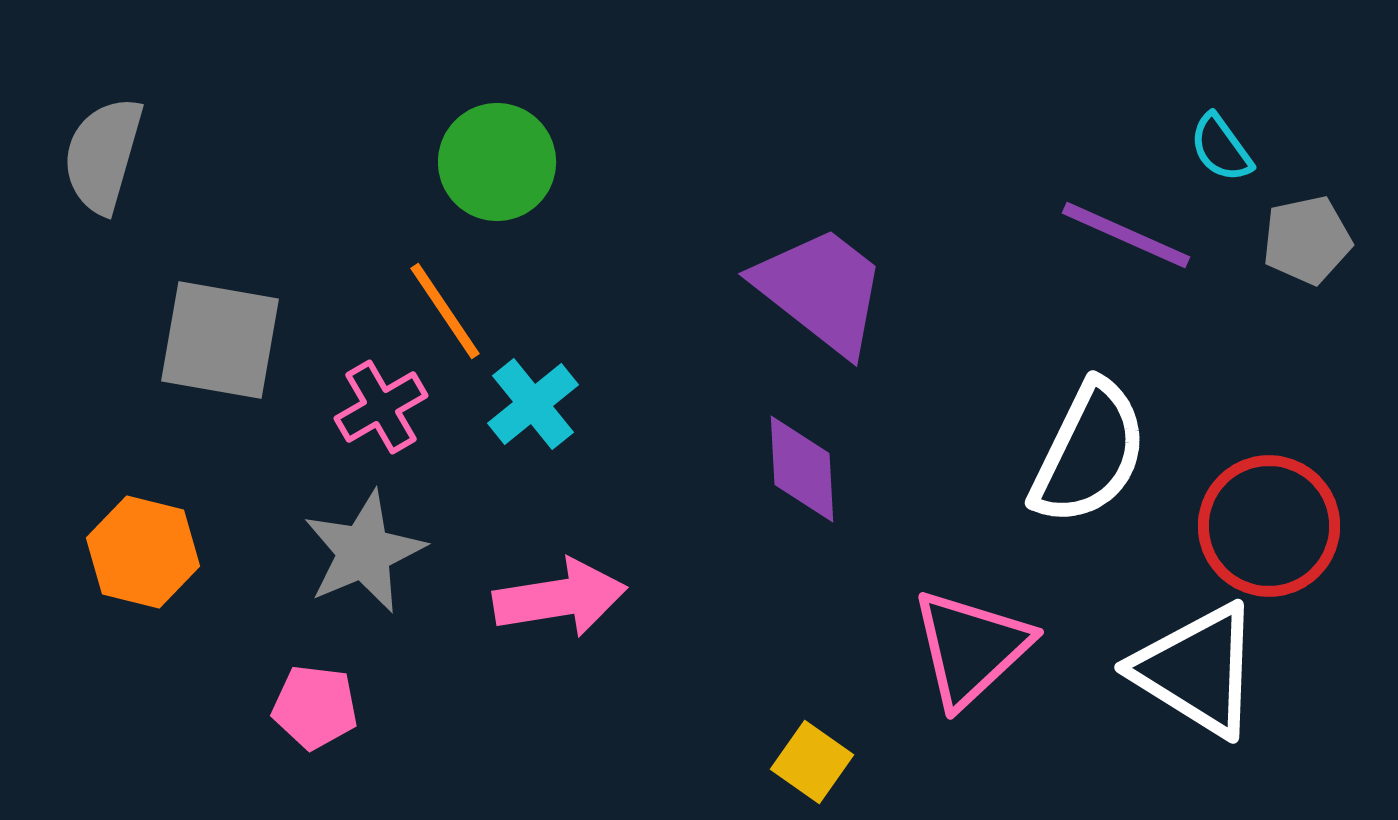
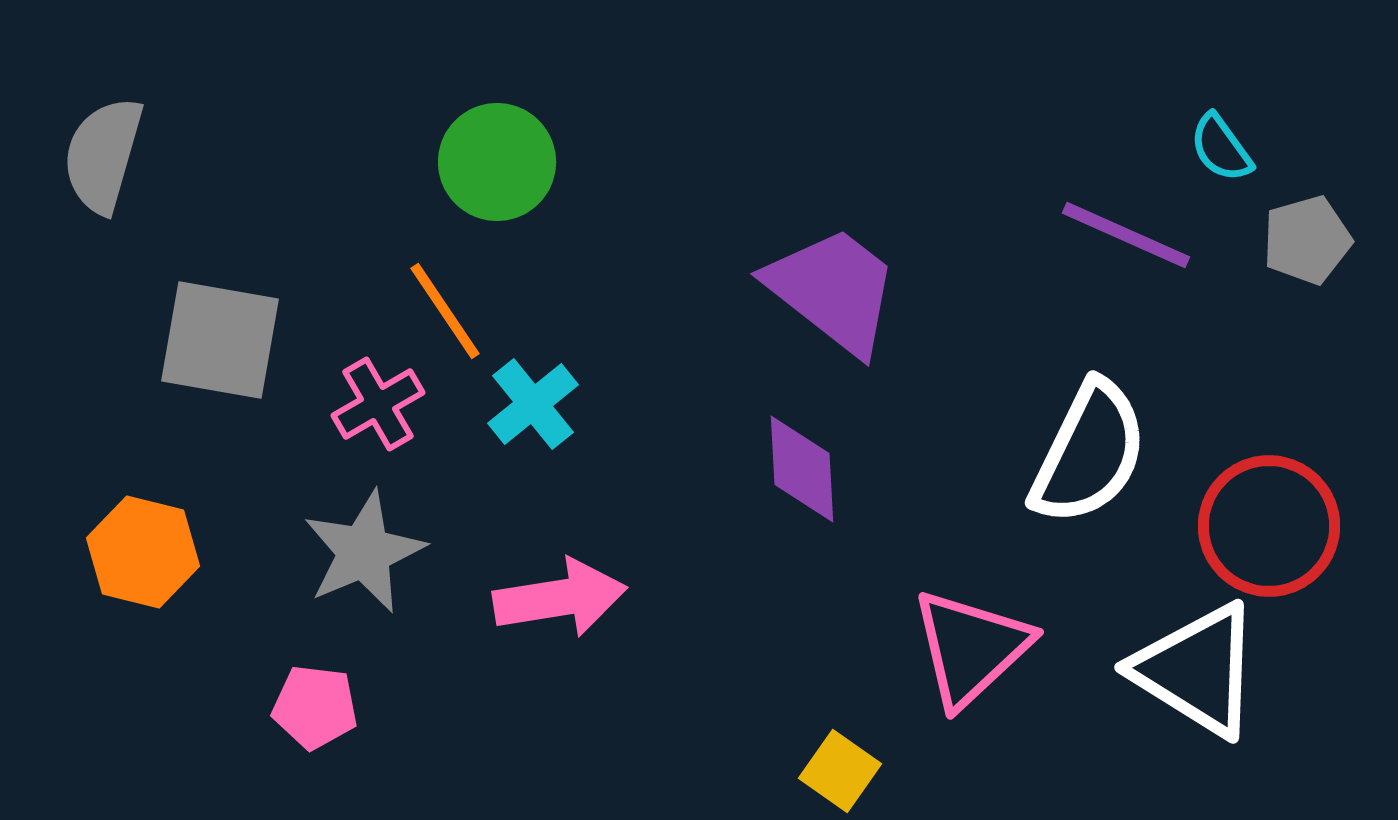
gray pentagon: rotated 4 degrees counterclockwise
purple trapezoid: moved 12 px right
pink cross: moved 3 px left, 3 px up
yellow square: moved 28 px right, 9 px down
